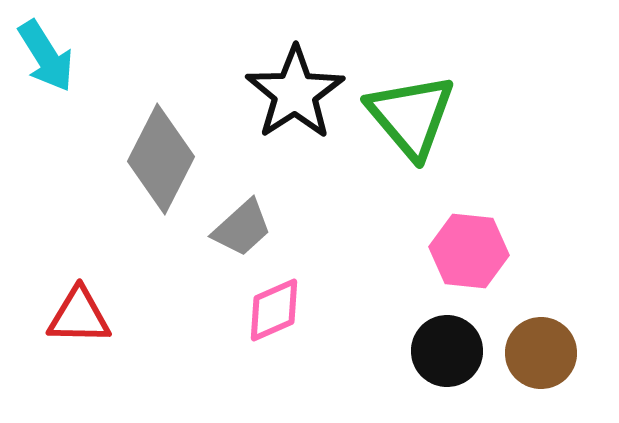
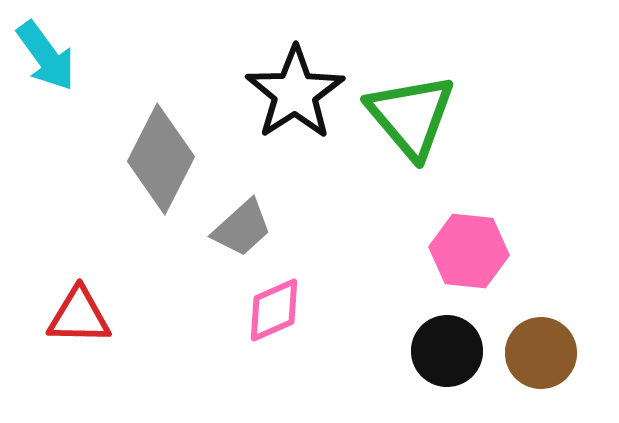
cyan arrow: rotated 4 degrees counterclockwise
